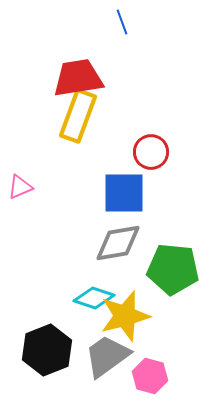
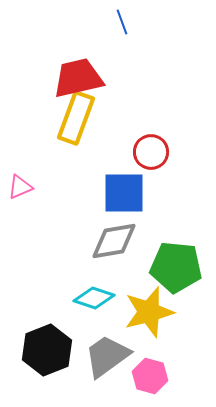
red trapezoid: rotated 4 degrees counterclockwise
yellow rectangle: moved 2 px left, 2 px down
gray diamond: moved 4 px left, 2 px up
green pentagon: moved 3 px right, 2 px up
yellow star: moved 24 px right, 4 px up
